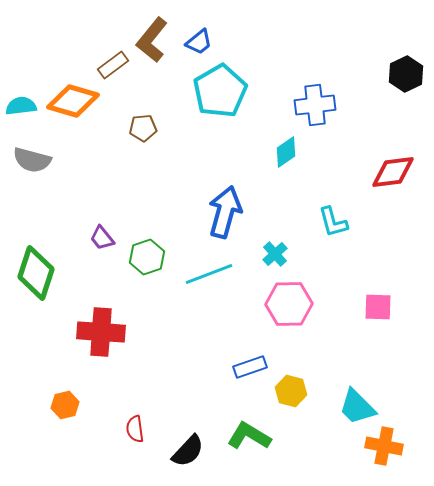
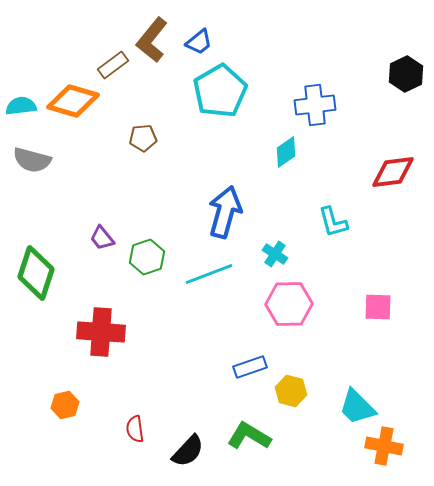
brown pentagon: moved 10 px down
cyan cross: rotated 15 degrees counterclockwise
